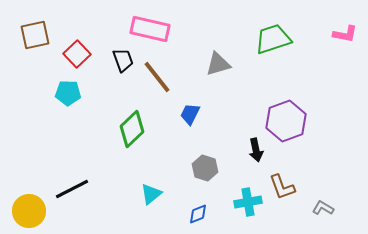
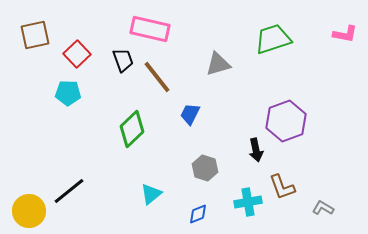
black line: moved 3 px left, 2 px down; rotated 12 degrees counterclockwise
